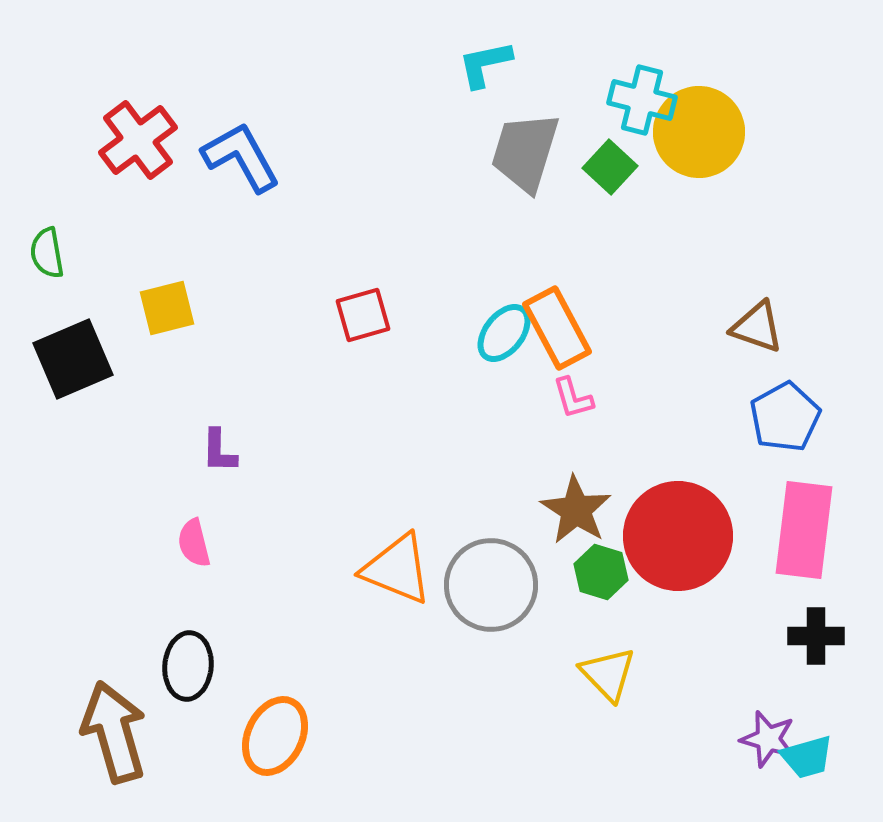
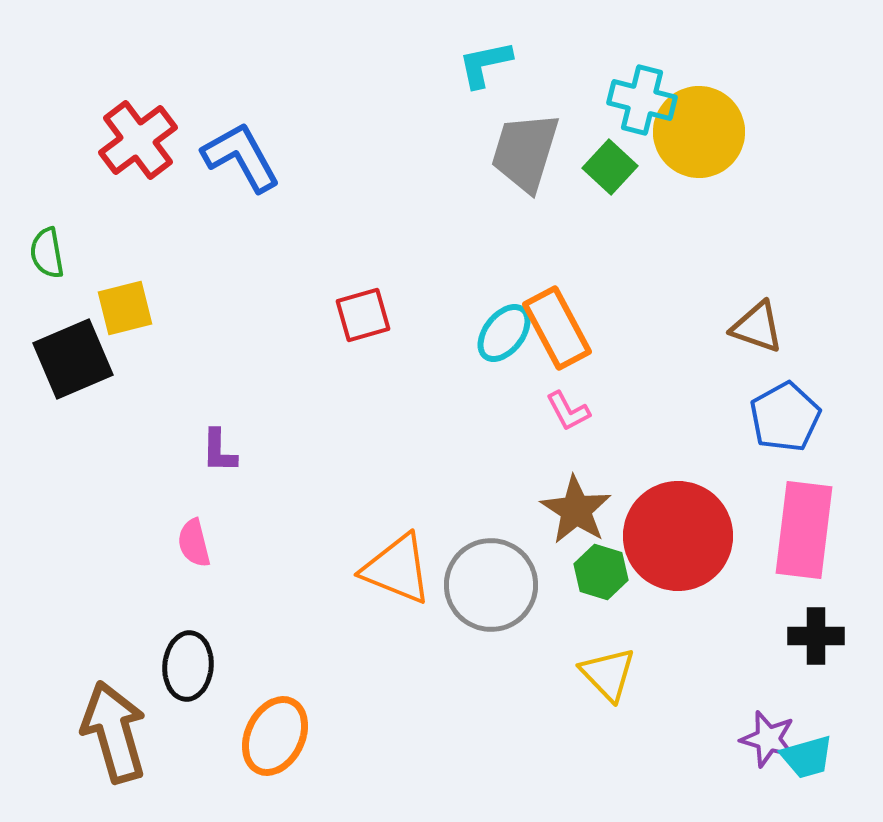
yellow square: moved 42 px left
pink L-shape: moved 5 px left, 13 px down; rotated 12 degrees counterclockwise
